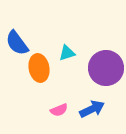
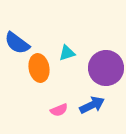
blue semicircle: rotated 16 degrees counterclockwise
blue arrow: moved 4 px up
